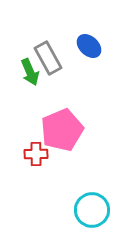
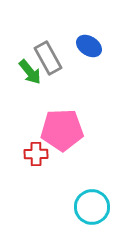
blue ellipse: rotated 10 degrees counterclockwise
green arrow: rotated 16 degrees counterclockwise
pink pentagon: rotated 21 degrees clockwise
cyan circle: moved 3 px up
